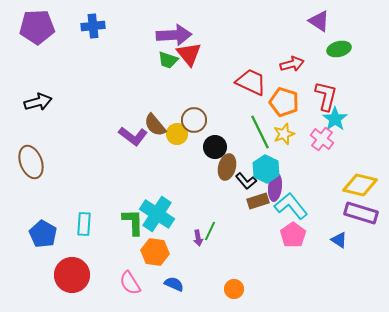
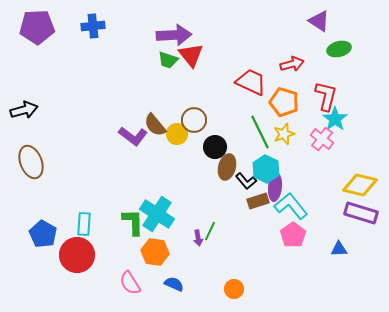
red triangle at (189, 54): moved 2 px right, 1 px down
black arrow at (38, 102): moved 14 px left, 8 px down
blue triangle at (339, 240): moved 9 px down; rotated 36 degrees counterclockwise
red circle at (72, 275): moved 5 px right, 20 px up
